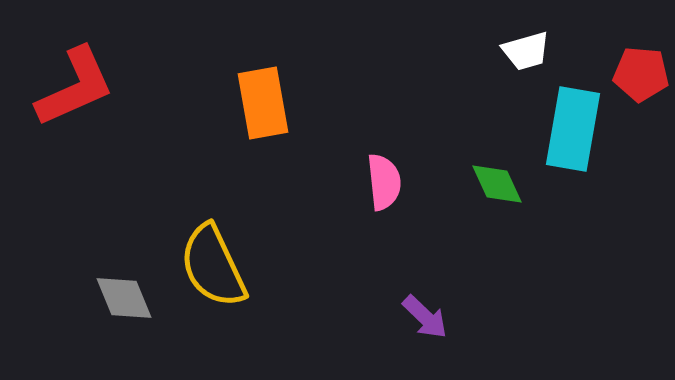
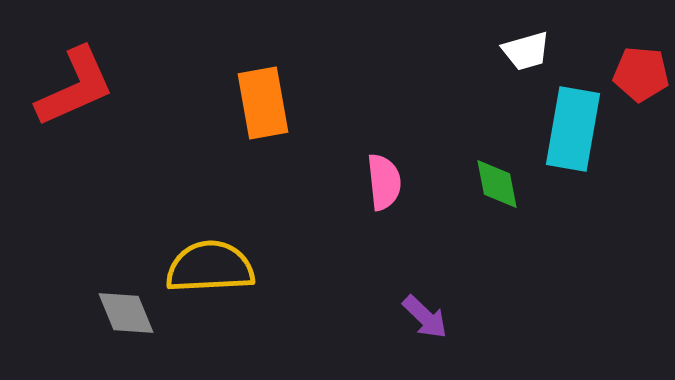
green diamond: rotated 14 degrees clockwise
yellow semicircle: moved 3 px left, 1 px down; rotated 112 degrees clockwise
gray diamond: moved 2 px right, 15 px down
